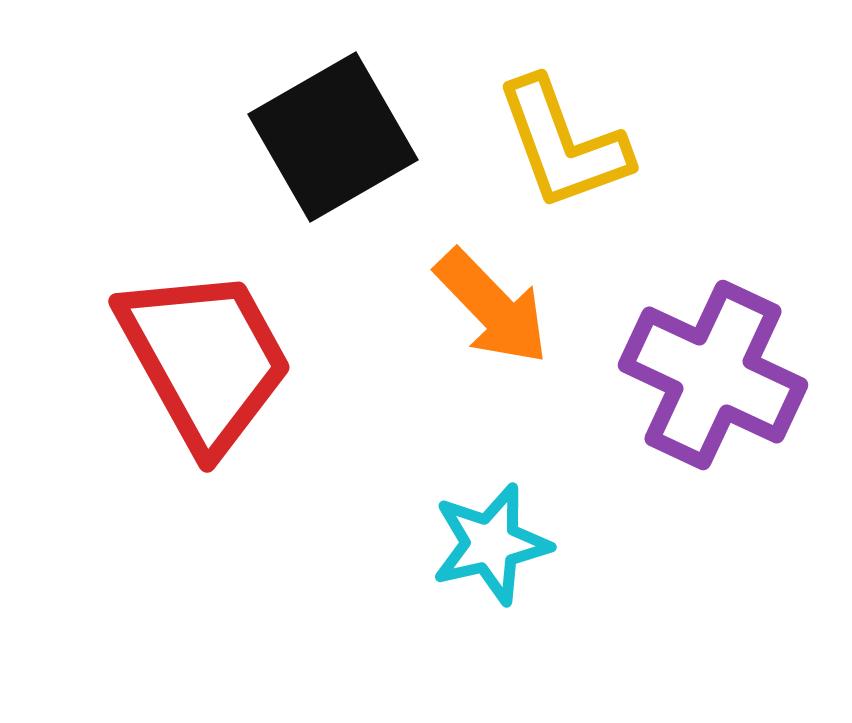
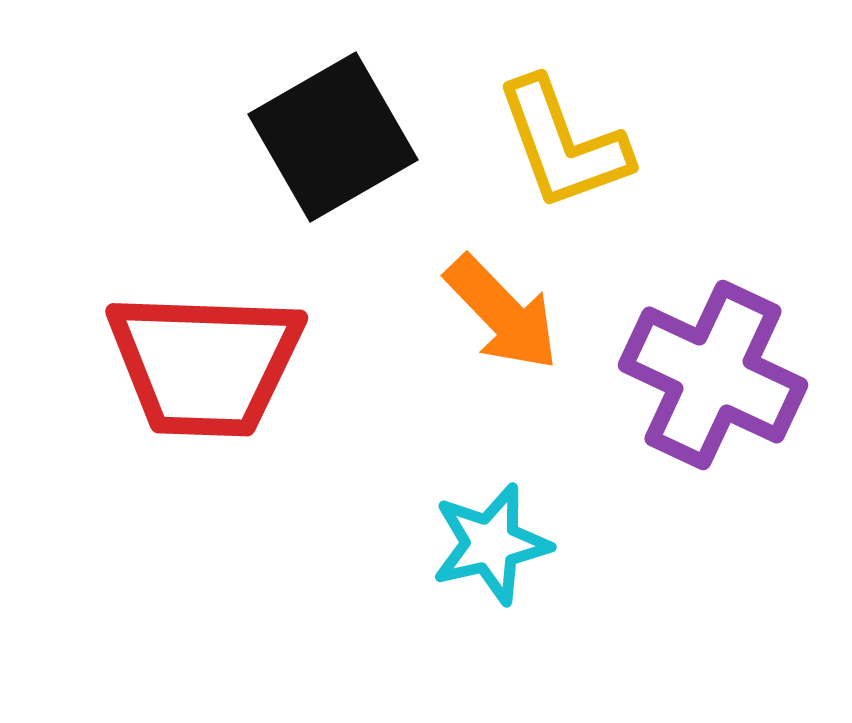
orange arrow: moved 10 px right, 6 px down
red trapezoid: moved 5 px down; rotated 121 degrees clockwise
